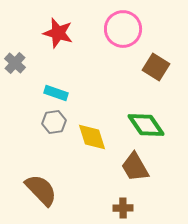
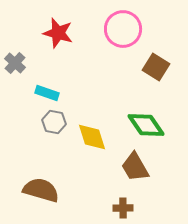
cyan rectangle: moved 9 px left
gray hexagon: rotated 20 degrees clockwise
brown semicircle: rotated 30 degrees counterclockwise
